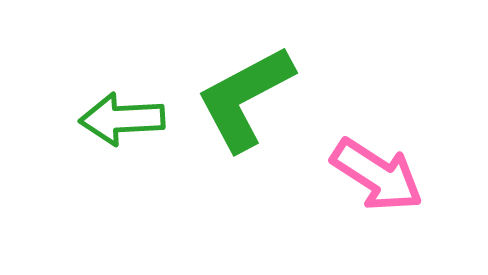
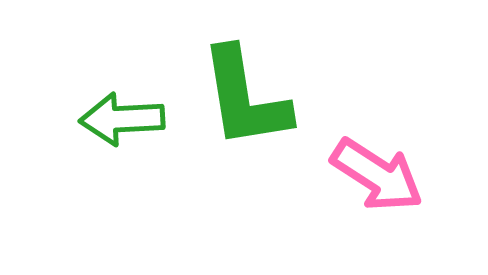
green L-shape: rotated 71 degrees counterclockwise
